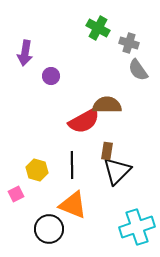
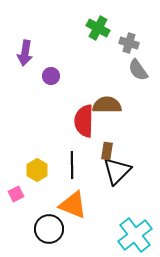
red semicircle: rotated 120 degrees clockwise
yellow hexagon: rotated 15 degrees clockwise
cyan cross: moved 2 px left, 8 px down; rotated 20 degrees counterclockwise
